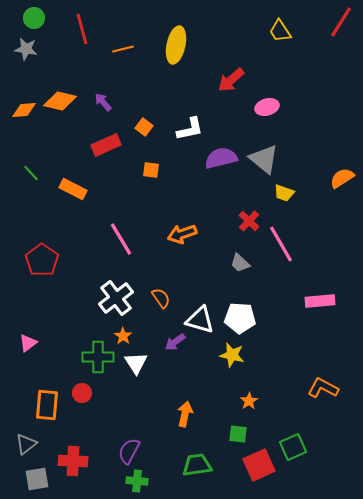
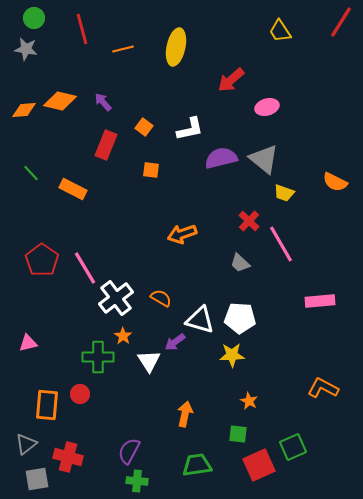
yellow ellipse at (176, 45): moved 2 px down
red rectangle at (106, 145): rotated 44 degrees counterclockwise
orange semicircle at (342, 178): moved 7 px left, 4 px down; rotated 120 degrees counterclockwise
pink line at (121, 239): moved 36 px left, 29 px down
orange semicircle at (161, 298): rotated 25 degrees counterclockwise
pink triangle at (28, 343): rotated 24 degrees clockwise
yellow star at (232, 355): rotated 15 degrees counterclockwise
white triangle at (136, 363): moved 13 px right, 2 px up
red circle at (82, 393): moved 2 px left, 1 px down
orange star at (249, 401): rotated 12 degrees counterclockwise
red cross at (73, 461): moved 5 px left, 4 px up; rotated 12 degrees clockwise
